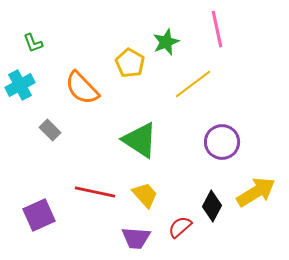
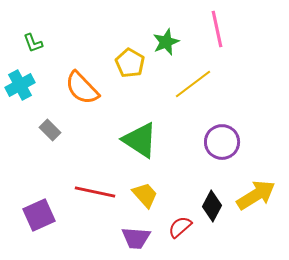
yellow arrow: moved 3 px down
